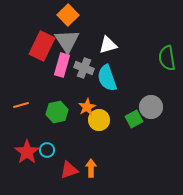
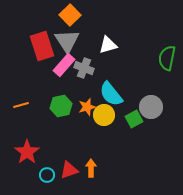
orange square: moved 2 px right
red rectangle: rotated 44 degrees counterclockwise
green semicircle: rotated 20 degrees clockwise
pink rectangle: moved 2 px right; rotated 25 degrees clockwise
cyan semicircle: moved 4 px right, 16 px down; rotated 20 degrees counterclockwise
orange star: rotated 12 degrees clockwise
green hexagon: moved 4 px right, 6 px up
yellow circle: moved 5 px right, 5 px up
cyan circle: moved 25 px down
